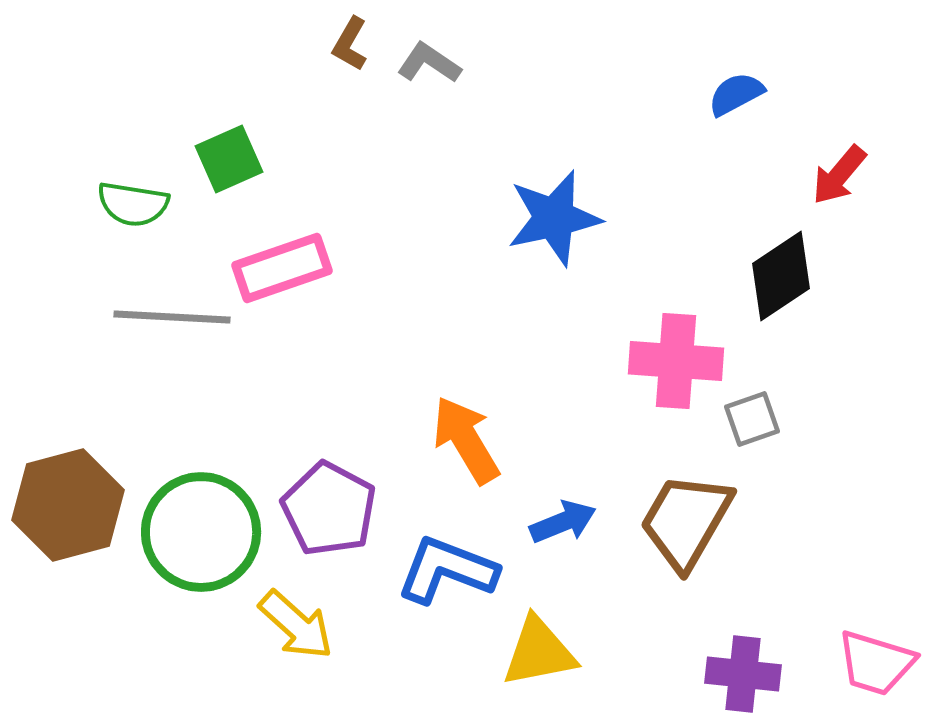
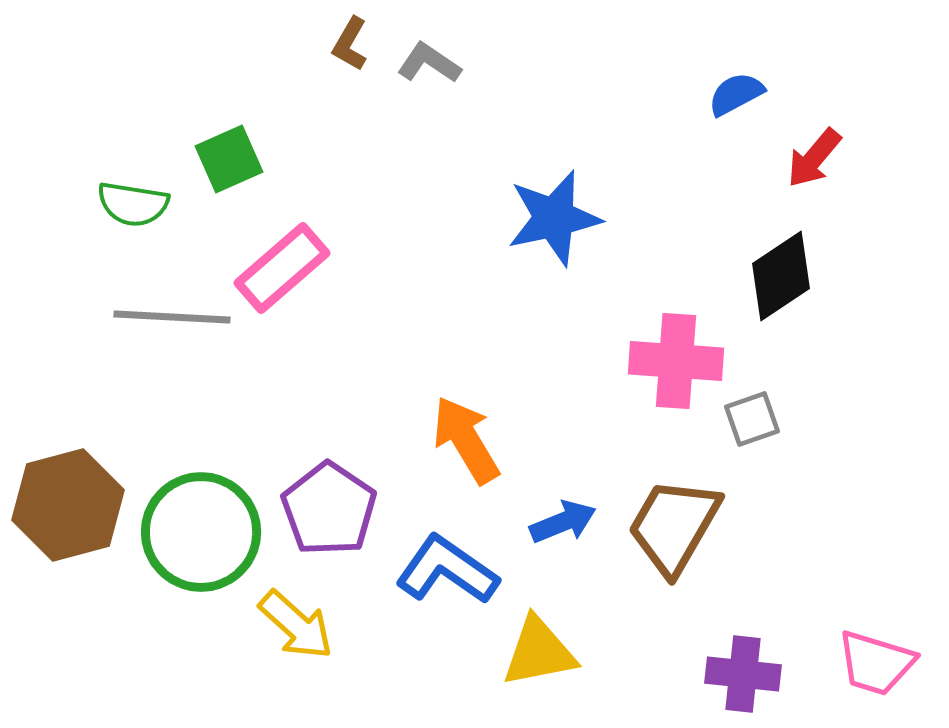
red arrow: moved 25 px left, 17 px up
pink rectangle: rotated 22 degrees counterclockwise
purple pentagon: rotated 6 degrees clockwise
brown trapezoid: moved 12 px left, 5 px down
blue L-shape: rotated 14 degrees clockwise
